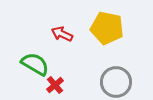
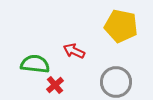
yellow pentagon: moved 14 px right, 2 px up
red arrow: moved 12 px right, 17 px down
green semicircle: rotated 24 degrees counterclockwise
